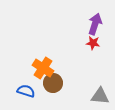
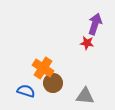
red star: moved 6 px left
gray triangle: moved 15 px left
